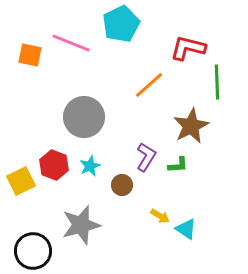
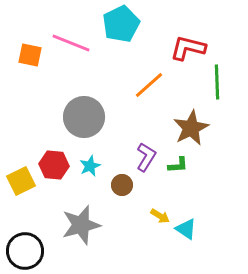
brown star: moved 2 px down
red hexagon: rotated 16 degrees counterclockwise
black circle: moved 8 px left
